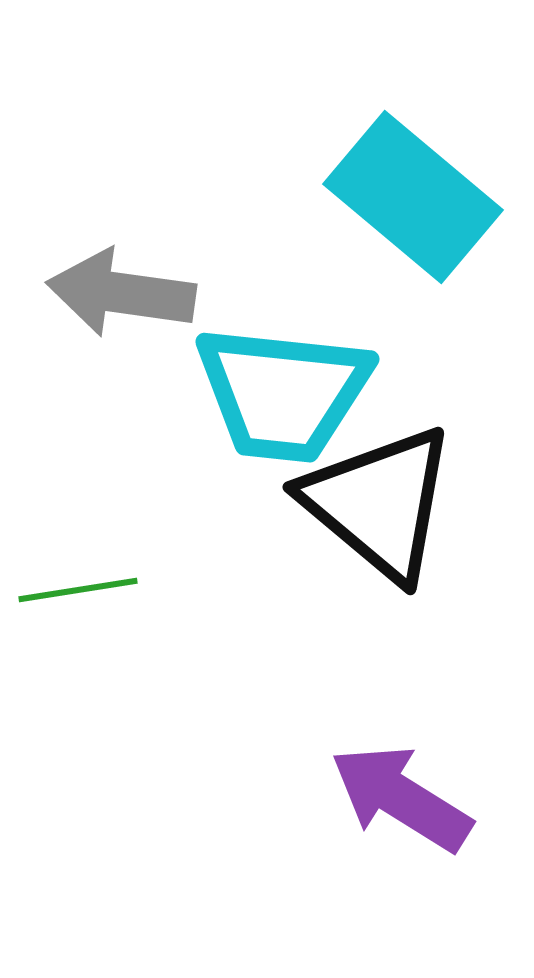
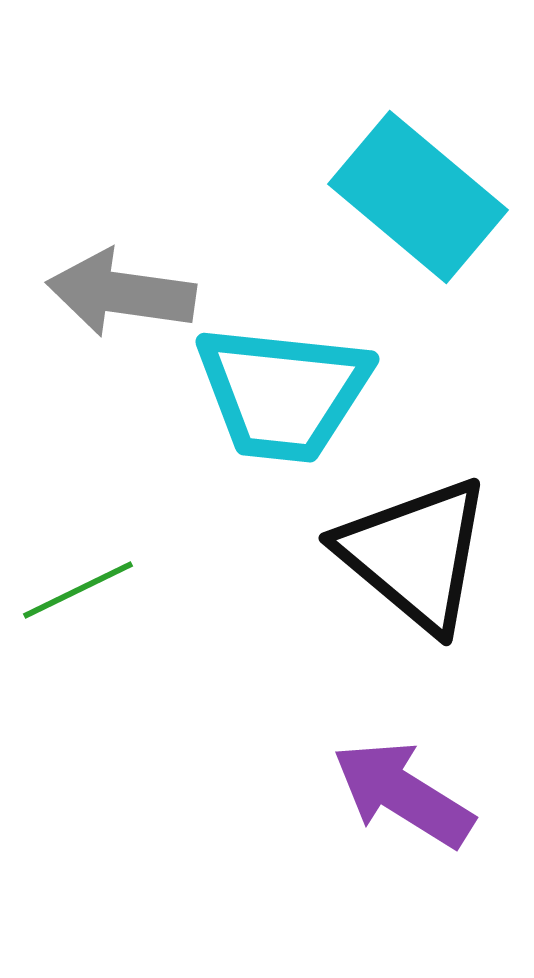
cyan rectangle: moved 5 px right
black triangle: moved 36 px right, 51 px down
green line: rotated 17 degrees counterclockwise
purple arrow: moved 2 px right, 4 px up
